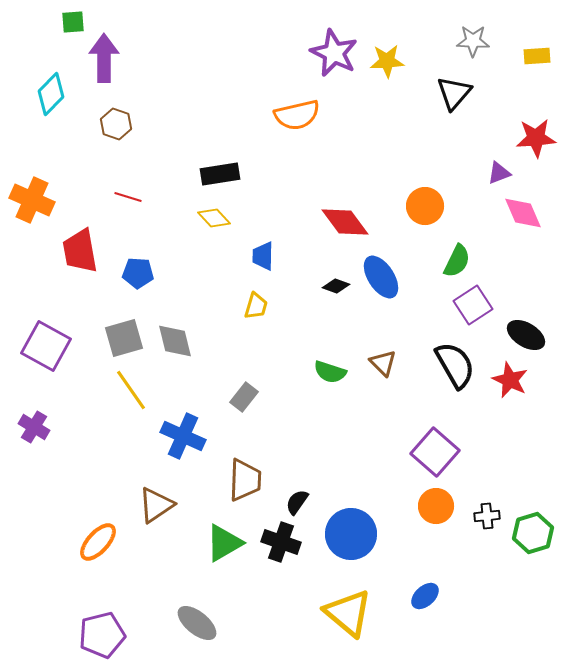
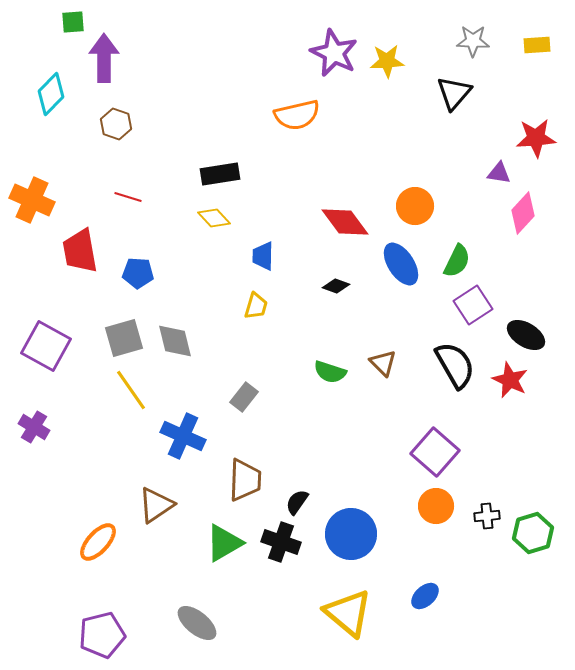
yellow rectangle at (537, 56): moved 11 px up
purple triangle at (499, 173): rotated 30 degrees clockwise
orange circle at (425, 206): moved 10 px left
pink diamond at (523, 213): rotated 66 degrees clockwise
blue ellipse at (381, 277): moved 20 px right, 13 px up
